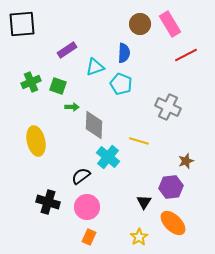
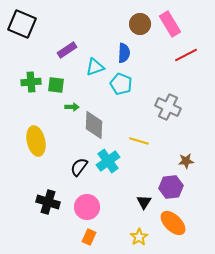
black square: rotated 28 degrees clockwise
green cross: rotated 18 degrees clockwise
green square: moved 2 px left, 1 px up; rotated 12 degrees counterclockwise
cyan cross: moved 4 px down; rotated 15 degrees clockwise
brown star: rotated 14 degrees clockwise
black semicircle: moved 2 px left, 9 px up; rotated 18 degrees counterclockwise
